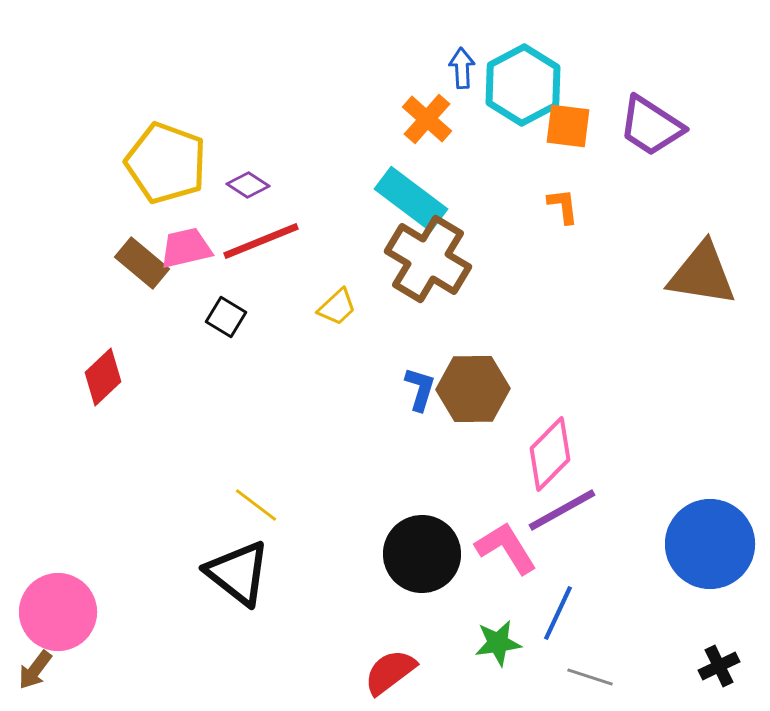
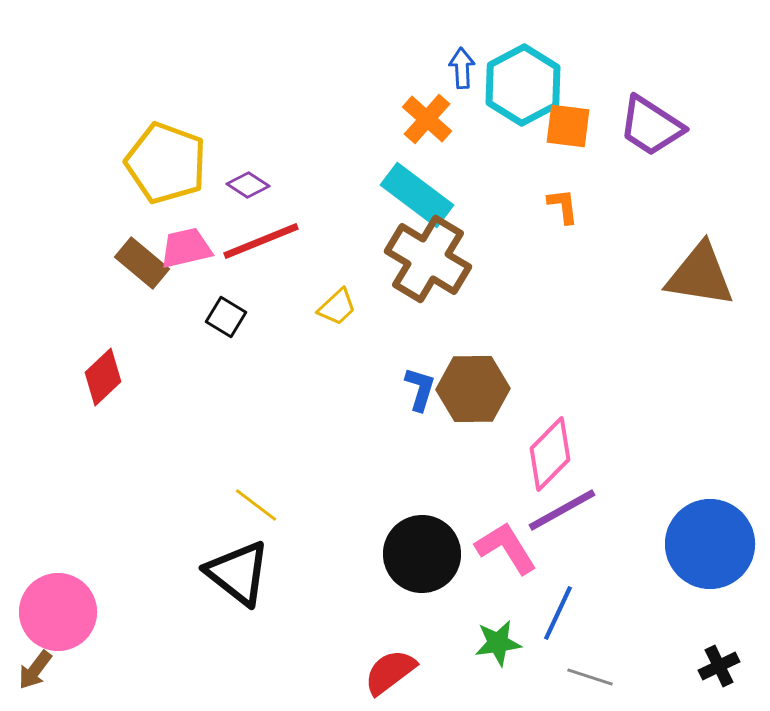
cyan rectangle: moved 6 px right, 4 px up
brown triangle: moved 2 px left, 1 px down
